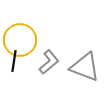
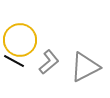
black line: rotated 70 degrees counterclockwise
gray triangle: rotated 48 degrees counterclockwise
